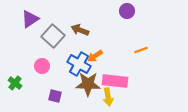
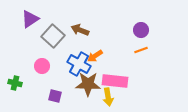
purple circle: moved 14 px right, 19 px down
green cross: rotated 24 degrees counterclockwise
